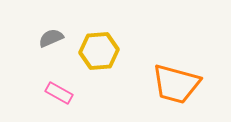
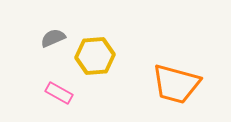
gray semicircle: moved 2 px right
yellow hexagon: moved 4 px left, 5 px down
